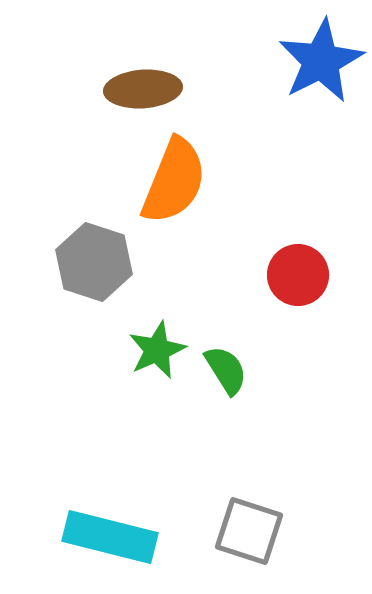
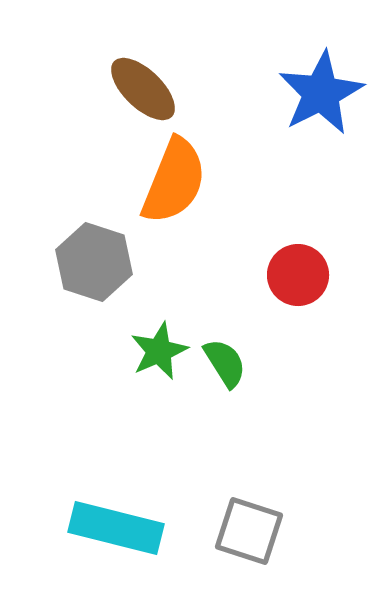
blue star: moved 32 px down
brown ellipse: rotated 48 degrees clockwise
green star: moved 2 px right, 1 px down
green semicircle: moved 1 px left, 7 px up
cyan rectangle: moved 6 px right, 9 px up
